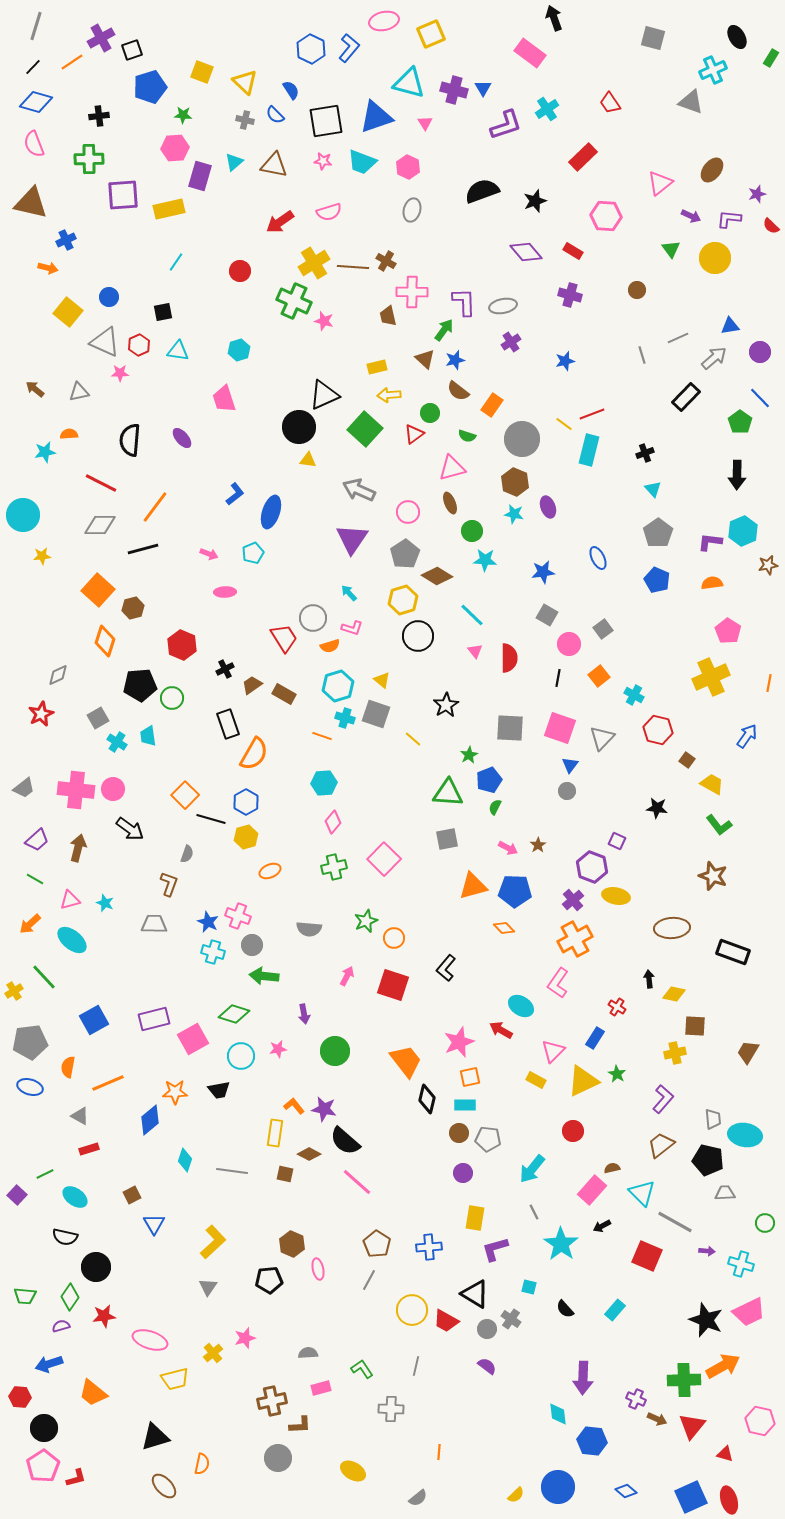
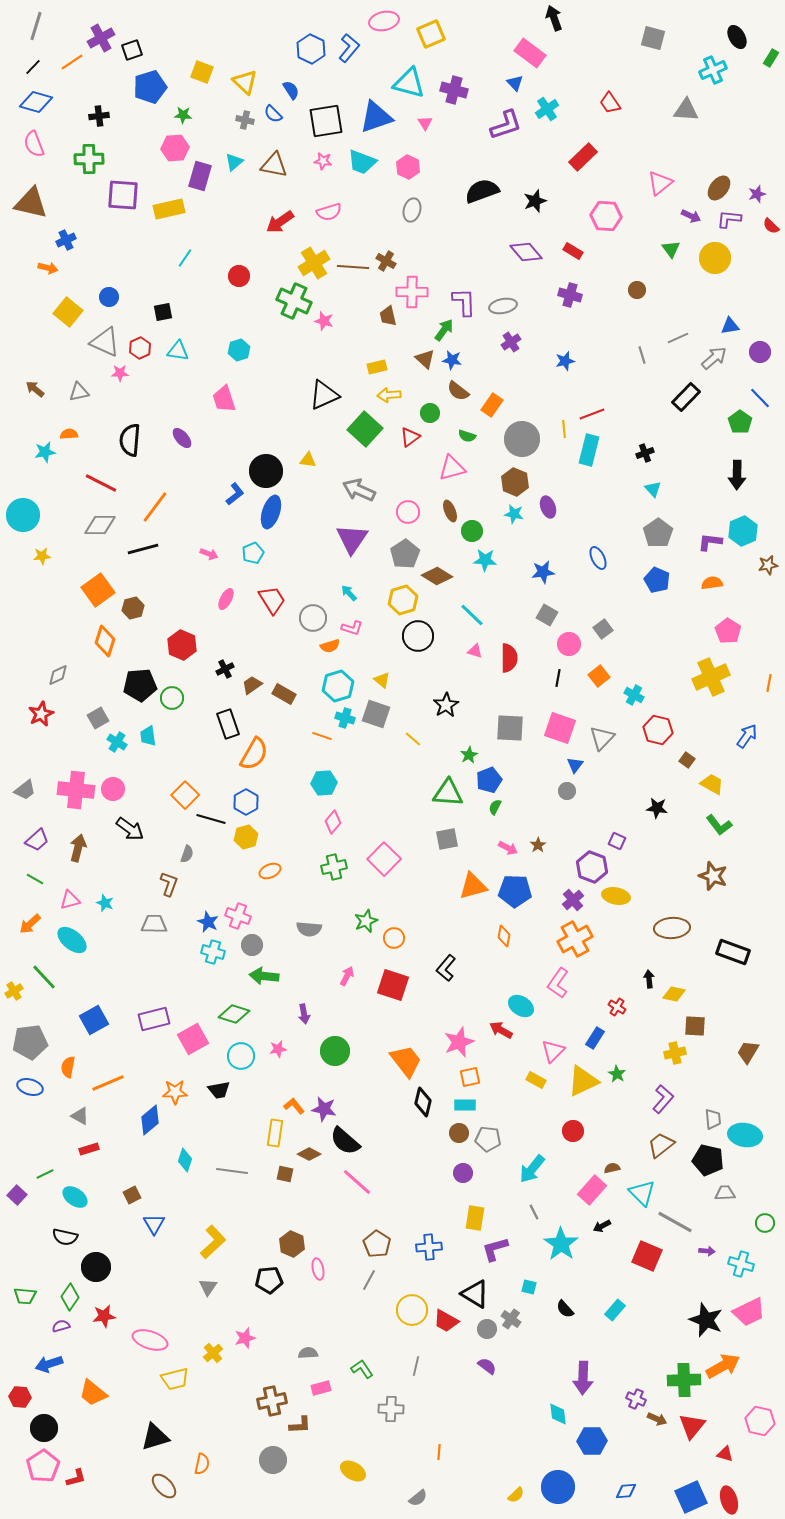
blue triangle at (483, 88): moved 32 px right, 5 px up; rotated 12 degrees counterclockwise
gray triangle at (691, 102): moved 5 px left, 8 px down; rotated 16 degrees counterclockwise
blue semicircle at (275, 115): moved 2 px left, 1 px up
brown ellipse at (712, 170): moved 7 px right, 18 px down
purple square at (123, 195): rotated 8 degrees clockwise
cyan line at (176, 262): moved 9 px right, 4 px up
red circle at (240, 271): moved 1 px left, 5 px down
red hexagon at (139, 345): moved 1 px right, 3 px down
blue star at (455, 360): moved 3 px left; rotated 24 degrees clockwise
yellow line at (564, 424): moved 5 px down; rotated 48 degrees clockwise
black circle at (299, 427): moved 33 px left, 44 px down
red triangle at (414, 434): moved 4 px left, 3 px down
brown ellipse at (450, 503): moved 8 px down
orange square at (98, 590): rotated 12 degrees clockwise
pink ellipse at (225, 592): moved 1 px right, 7 px down; rotated 60 degrees counterclockwise
red trapezoid at (284, 638): moved 12 px left, 38 px up
pink triangle at (475, 651): rotated 35 degrees counterclockwise
blue triangle at (570, 765): moved 5 px right
gray trapezoid at (24, 788): moved 1 px right, 2 px down
orange diamond at (504, 928): moved 8 px down; rotated 55 degrees clockwise
black diamond at (427, 1099): moved 4 px left, 3 px down
blue hexagon at (592, 1441): rotated 8 degrees counterclockwise
gray circle at (278, 1458): moved 5 px left, 2 px down
blue diamond at (626, 1491): rotated 45 degrees counterclockwise
